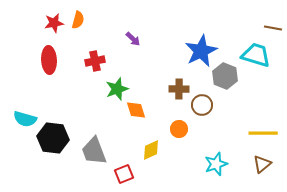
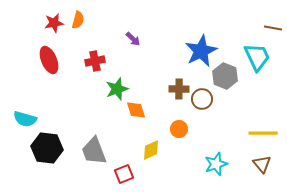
cyan trapezoid: moved 1 px right, 2 px down; rotated 48 degrees clockwise
red ellipse: rotated 20 degrees counterclockwise
brown circle: moved 6 px up
black hexagon: moved 6 px left, 10 px down
brown triangle: rotated 30 degrees counterclockwise
